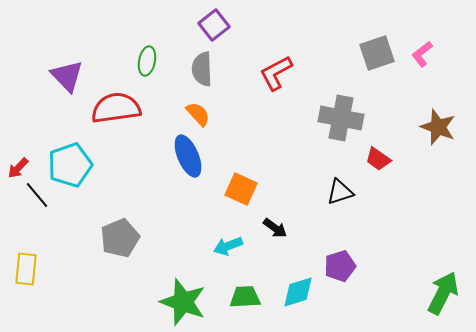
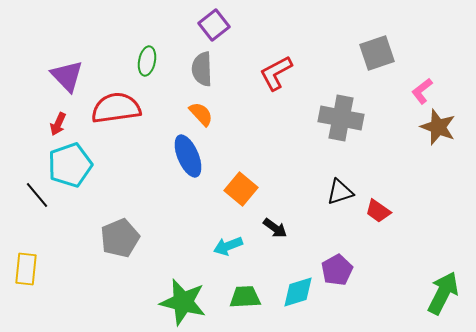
pink L-shape: moved 37 px down
orange semicircle: moved 3 px right
red trapezoid: moved 52 px down
red arrow: moved 40 px right, 44 px up; rotated 20 degrees counterclockwise
orange square: rotated 16 degrees clockwise
purple pentagon: moved 3 px left, 4 px down; rotated 12 degrees counterclockwise
green star: rotated 6 degrees counterclockwise
